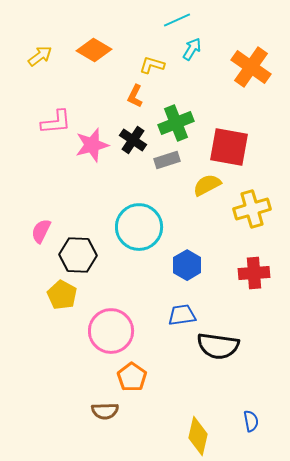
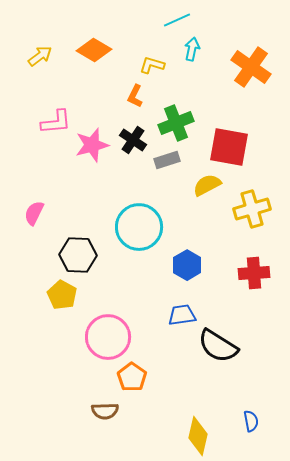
cyan arrow: rotated 20 degrees counterclockwise
pink semicircle: moved 7 px left, 18 px up
pink circle: moved 3 px left, 6 px down
black semicircle: rotated 24 degrees clockwise
